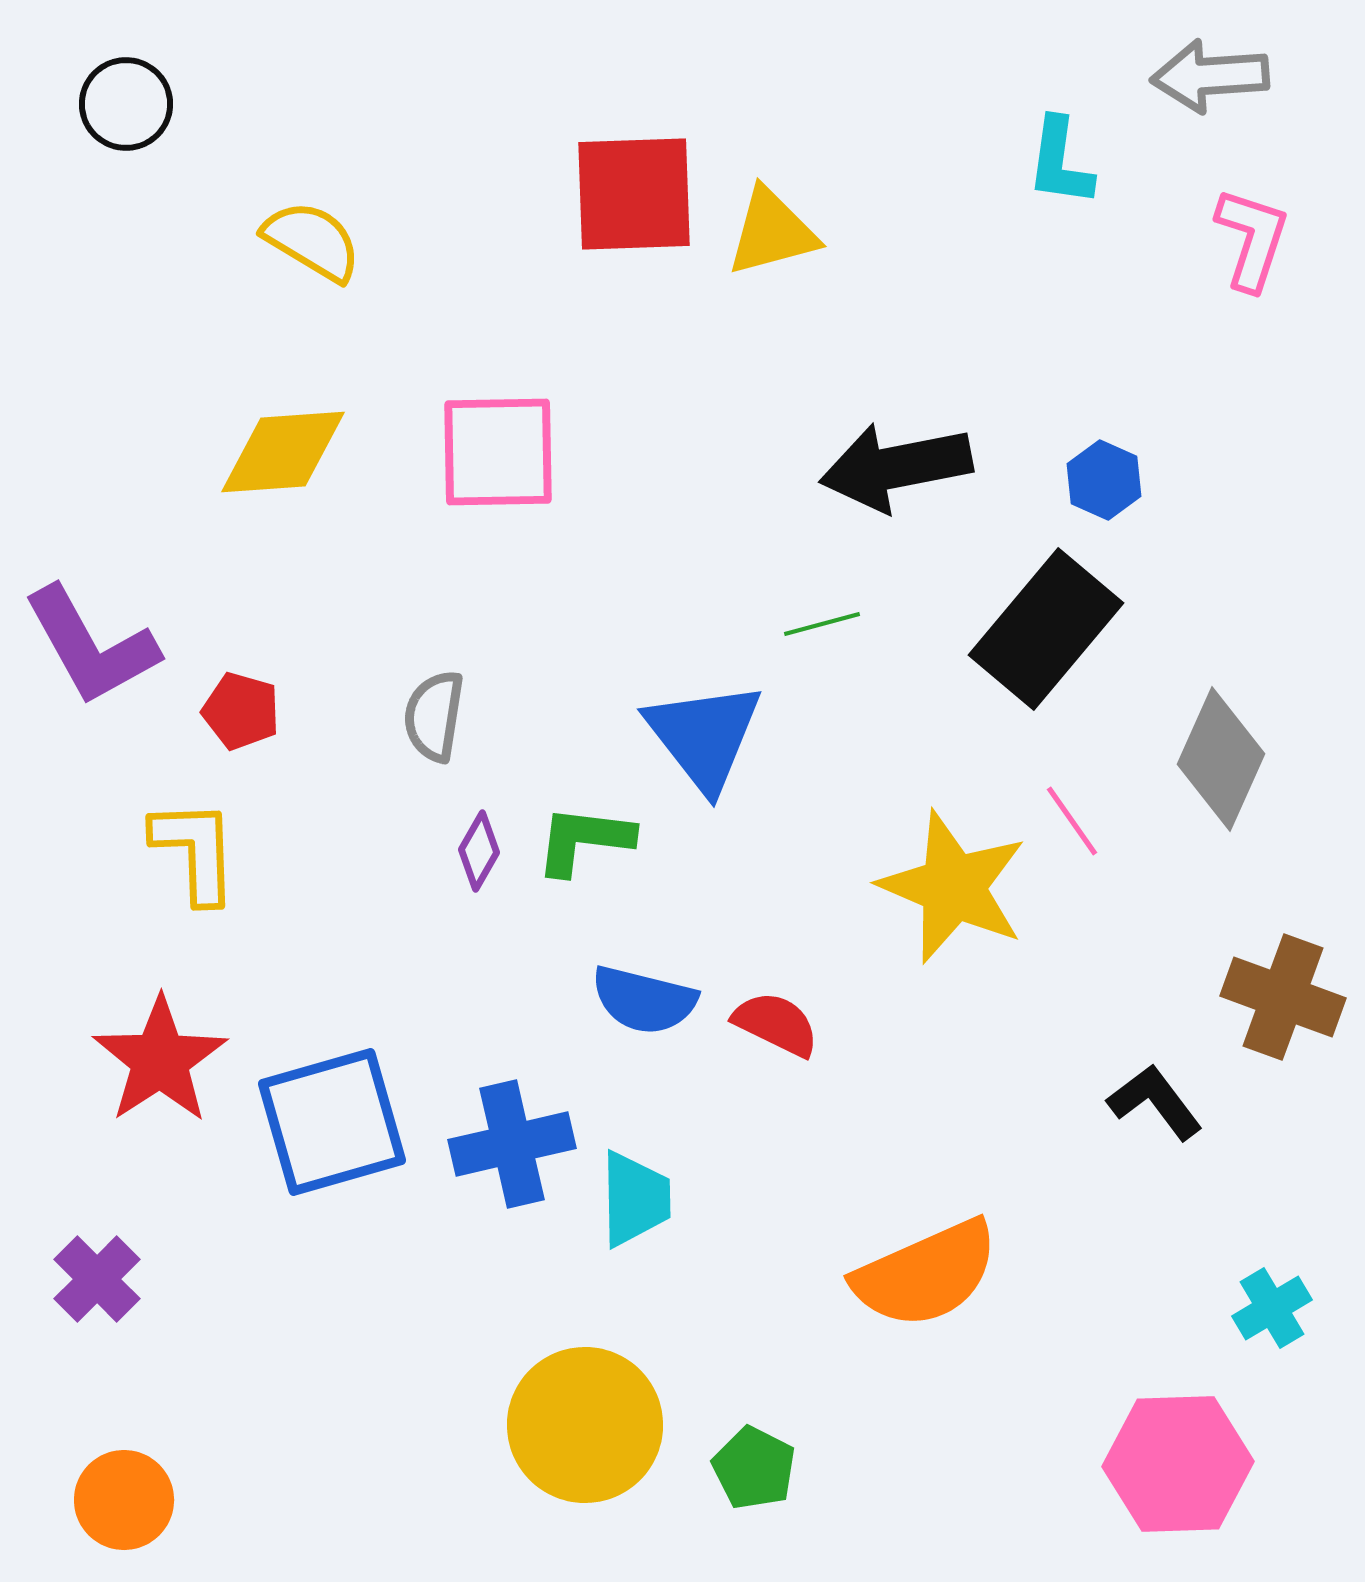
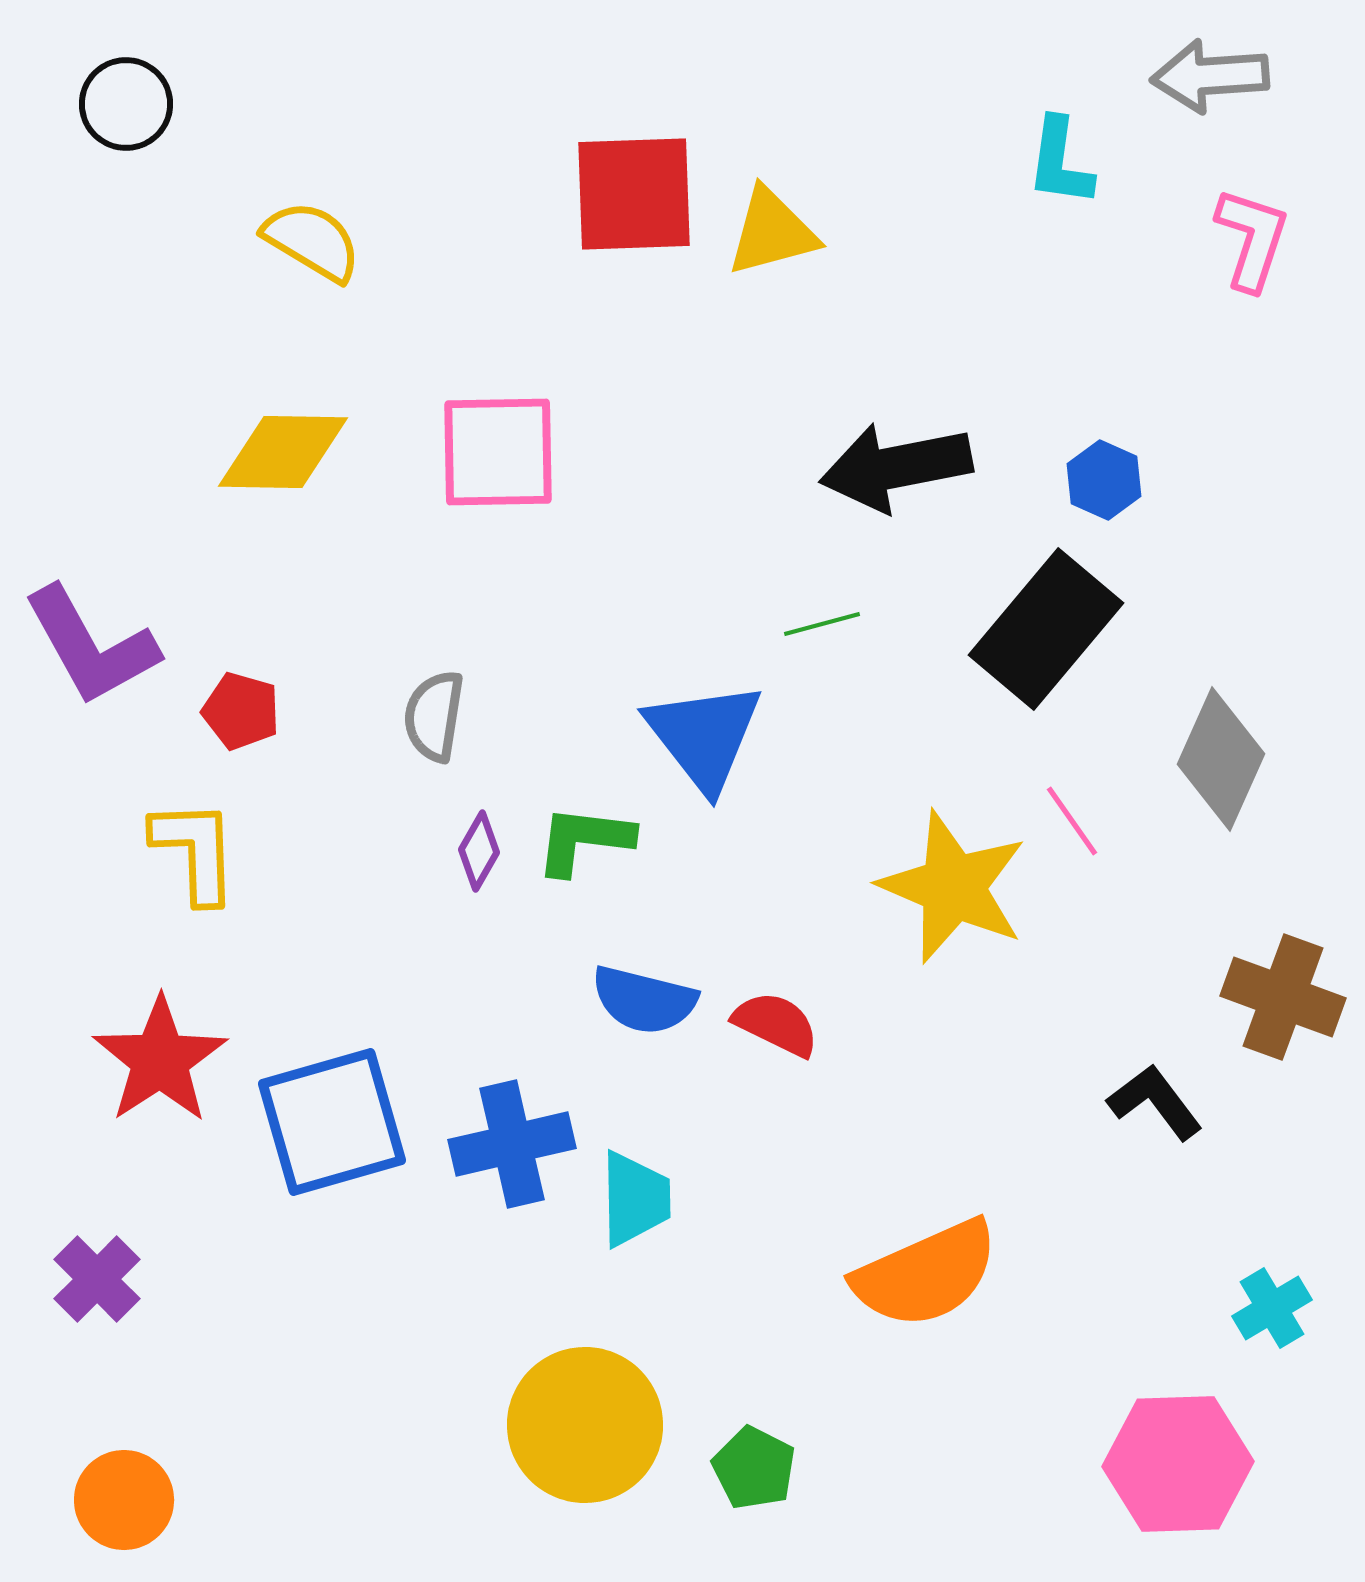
yellow diamond: rotated 5 degrees clockwise
